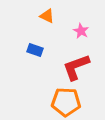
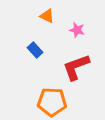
pink star: moved 4 px left, 1 px up; rotated 14 degrees counterclockwise
blue rectangle: rotated 28 degrees clockwise
orange pentagon: moved 14 px left
